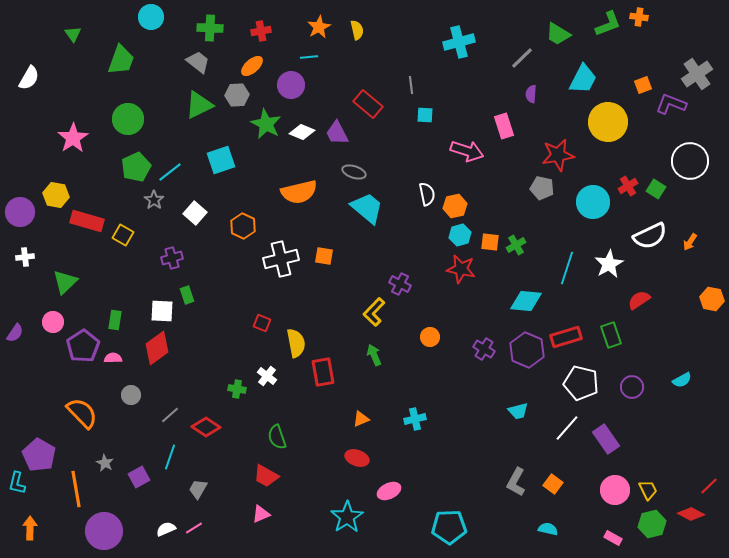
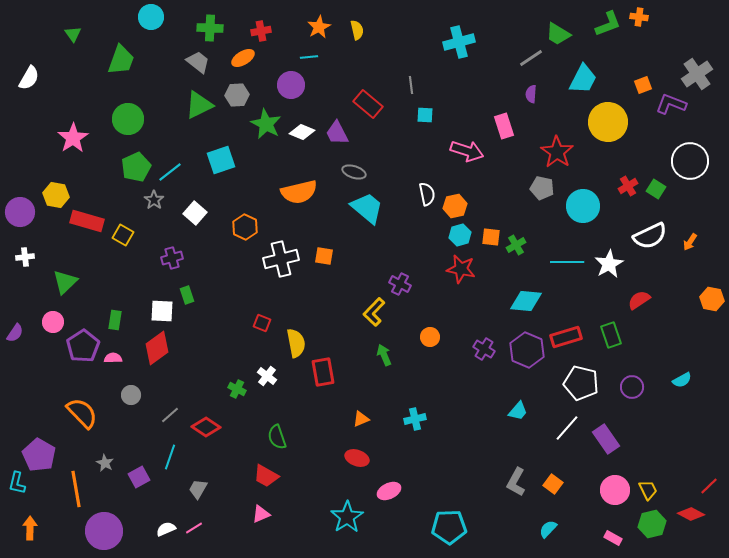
gray line at (522, 58): moved 9 px right; rotated 10 degrees clockwise
orange ellipse at (252, 66): moved 9 px left, 8 px up; rotated 10 degrees clockwise
red star at (558, 155): moved 1 px left, 3 px up; rotated 28 degrees counterclockwise
cyan circle at (593, 202): moved 10 px left, 4 px down
orange hexagon at (243, 226): moved 2 px right, 1 px down
orange square at (490, 242): moved 1 px right, 5 px up
cyan line at (567, 268): moved 6 px up; rotated 72 degrees clockwise
green arrow at (374, 355): moved 10 px right
green cross at (237, 389): rotated 18 degrees clockwise
cyan trapezoid at (518, 411): rotated 35 degrees counterclockwise
cyan semicircle at (548, 529): rotated 60 degrees counterclockwise
